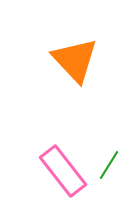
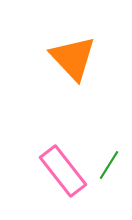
orange triangle: moved 2 px left, 2 px up
